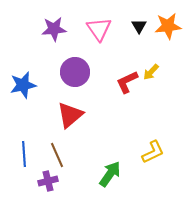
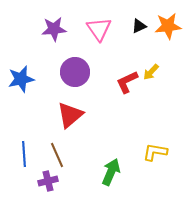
black triangle: rotated 35 degrees clockwise
blue star: moved 2 px left, 6 px up
yellow L-shape: moved 2 px right; rotated 145 degrees counterclockwise
green arrow: moved 1 px right, 2 px up; rotated 12 degrees counterclockwise
